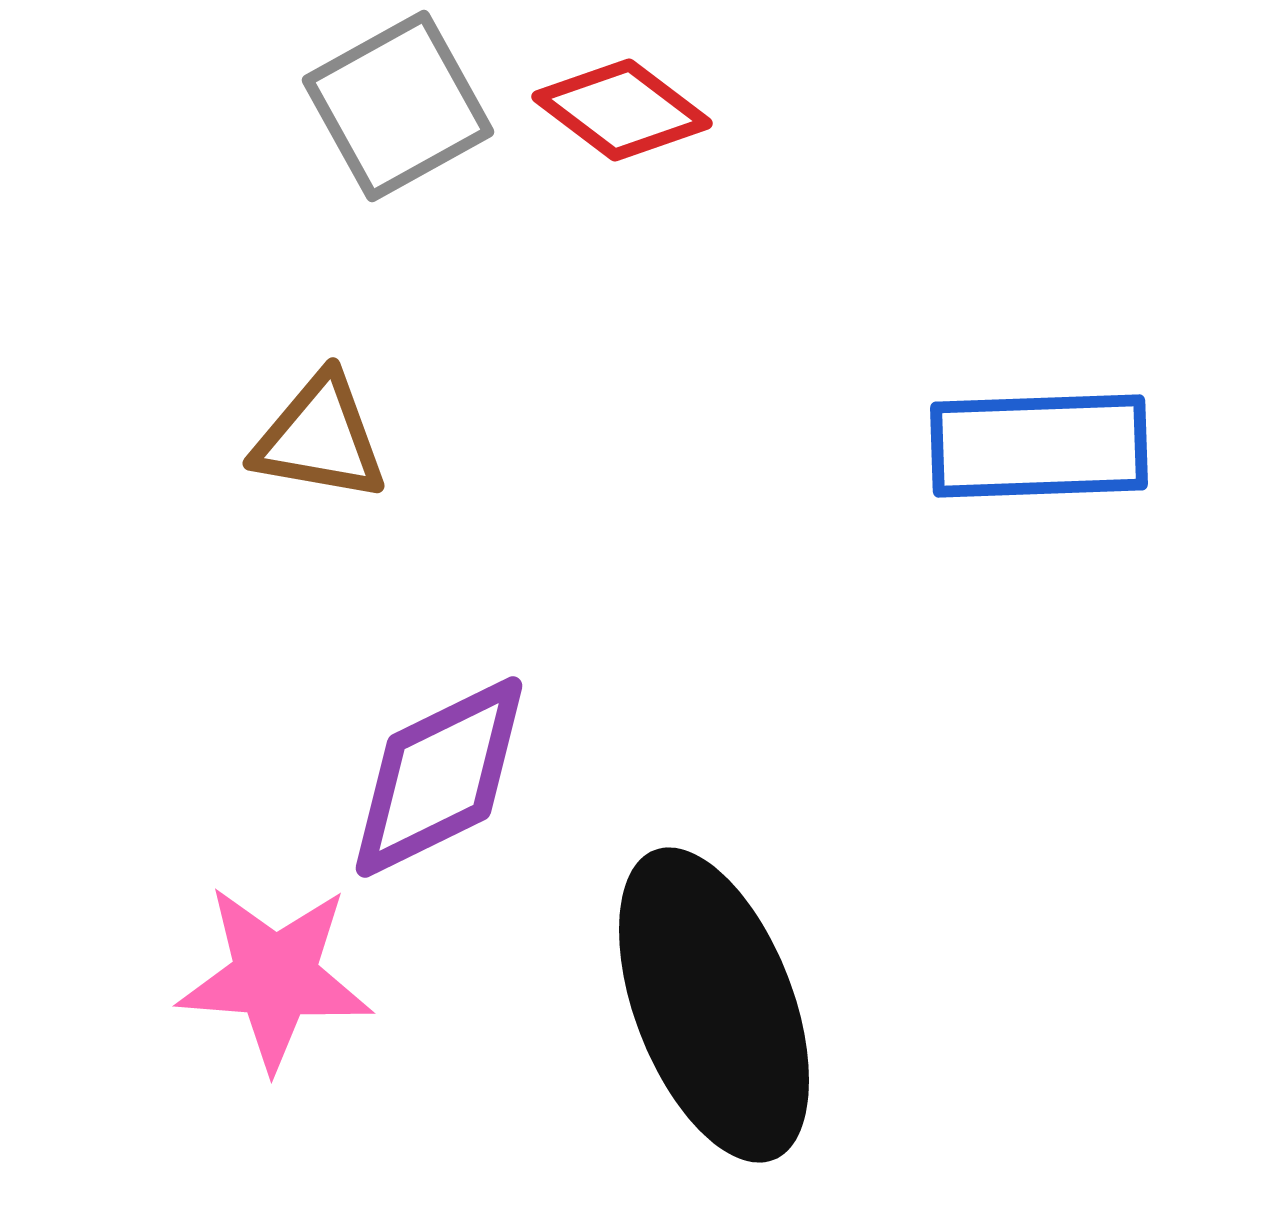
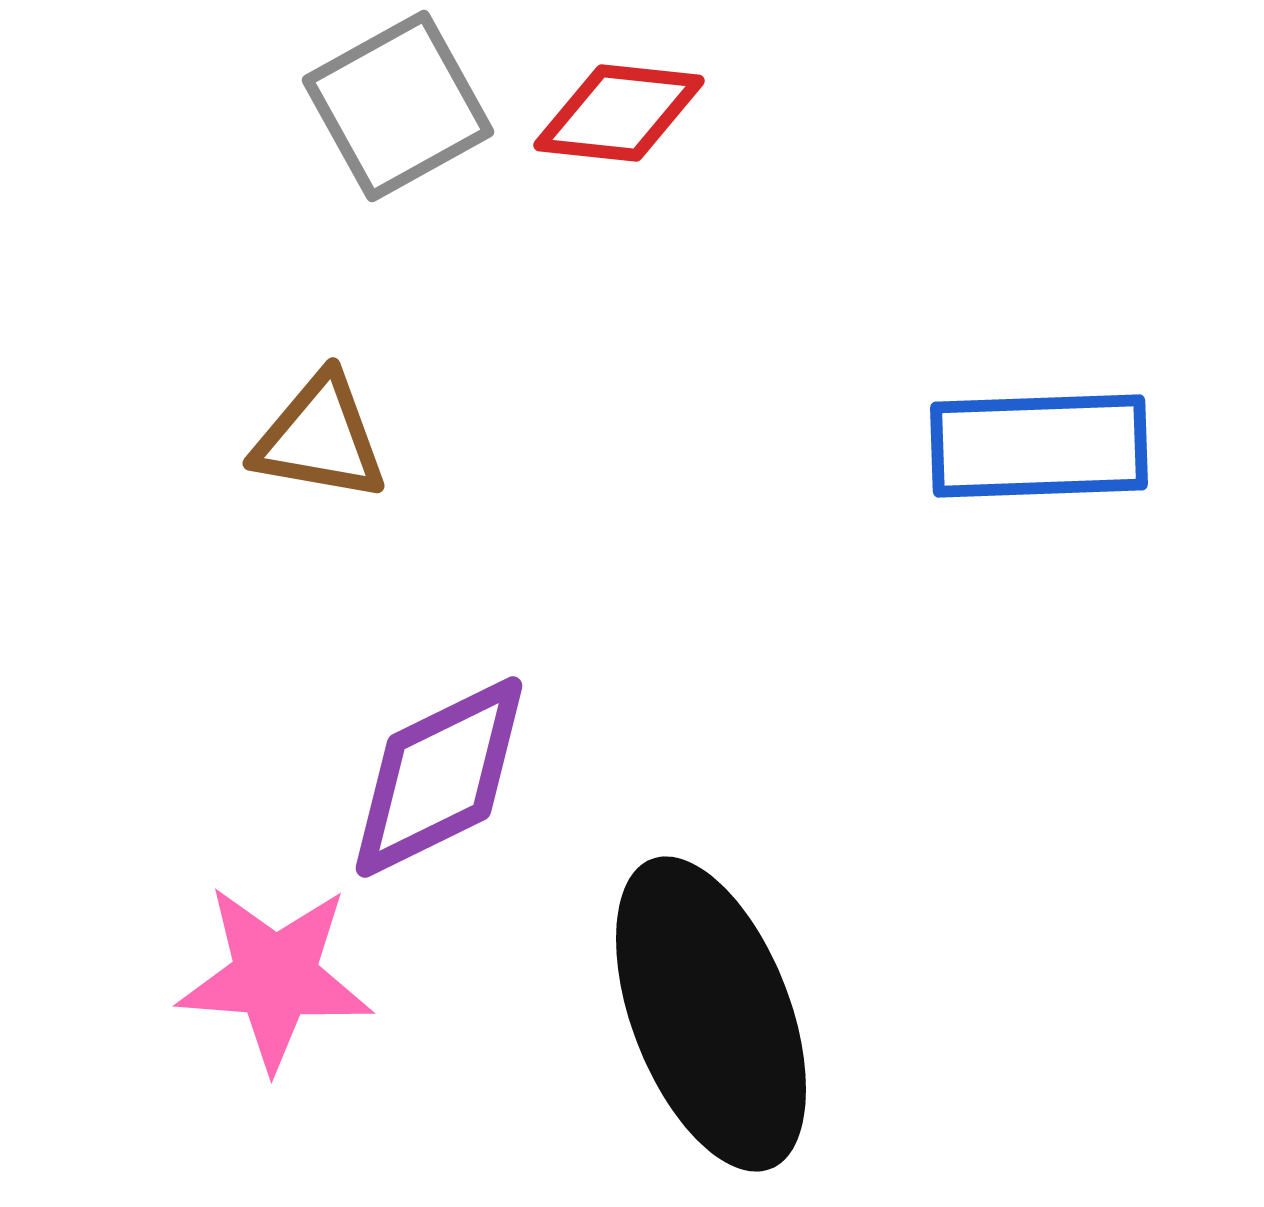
red diamond: moved 3 px left, 3 px down; rotated 31 degrees counterclockwise
black ellipse: moved 3 px left, 9 px down
